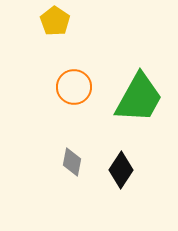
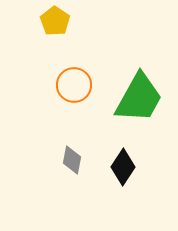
orange circle: moved 2 px up
gray diamond: moved 2 px up
black diamond: moved 2 px right, 3 px up
